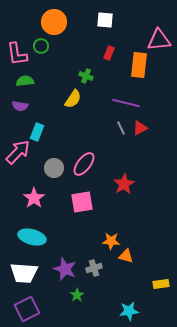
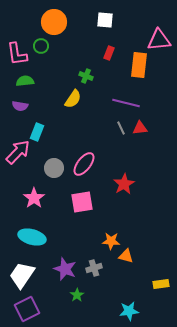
red triangle: rotated 21 degrees clockwise
white trapezoid: moved 2 px left, 2 px down; rotated 120 degrees clockwise
